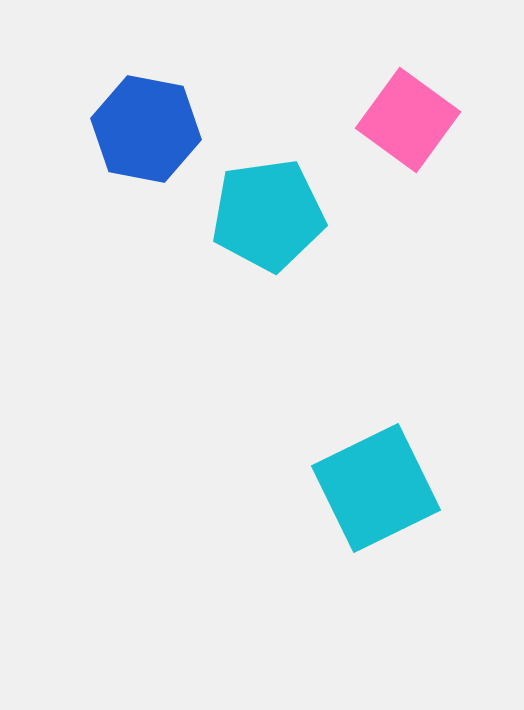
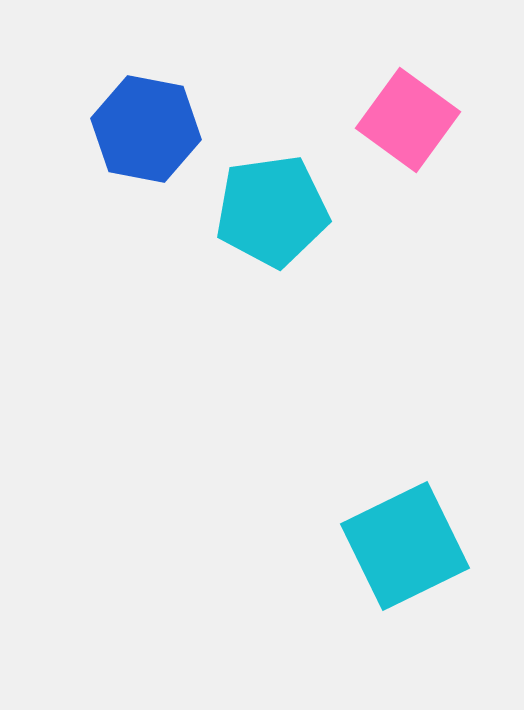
cyan pentagon: moved 4 px right, 4 px up
cyan square: moved 29 px right, 58 px down
